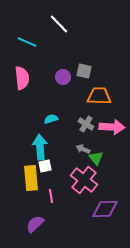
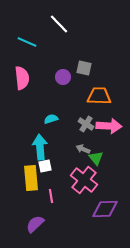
gray square: moved 3 px up
pink arrow: moved 3 px left, 1 px up
